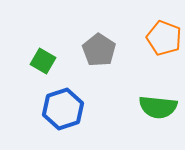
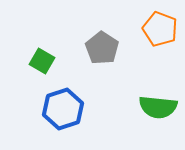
orange pentagon: moved 4 px left, 9 px up
gray pentagon: moved 3 px right, 2 px up
green square: moved 1 px left
